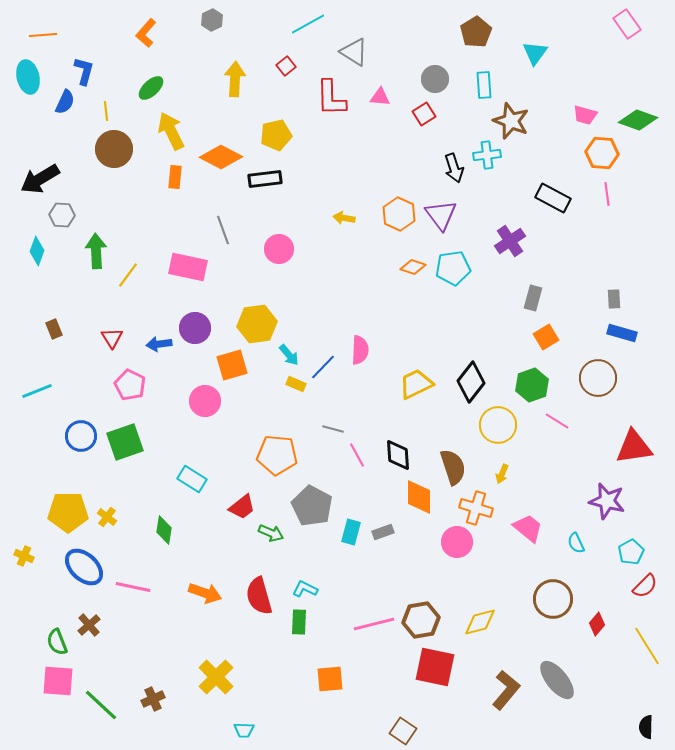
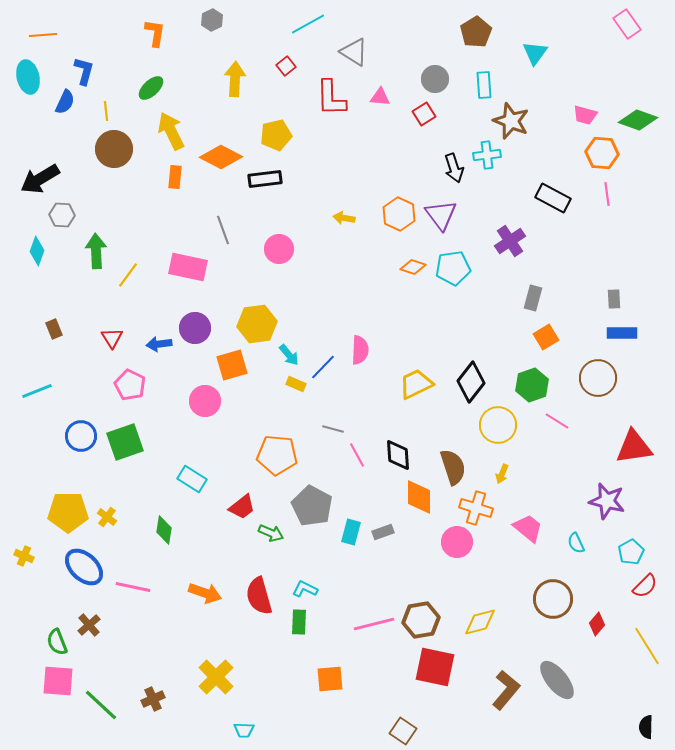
orange L-shape at (146, 33): moved 9 px right; rotated 148 degrees clockwise
blue rectangle at (622, 333): rotated 16 degrees counterclockwise
